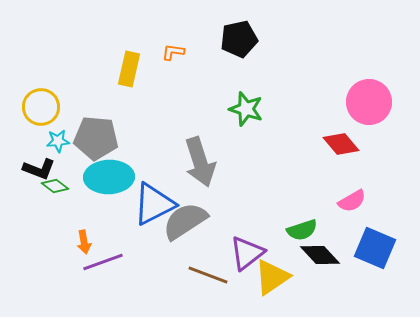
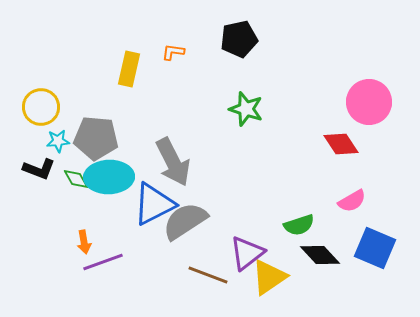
red diamond: rotated 6 degrees clockwise
gray arrow: moved 27 px left; rotated 9 degrees counterclockwise
green diamond: moved 21 px right, 7 px up; rotated 24 degrees clockwise
green semicircle: moved 3 px left, 5 px up
yellow triangle: moved 3 px left
